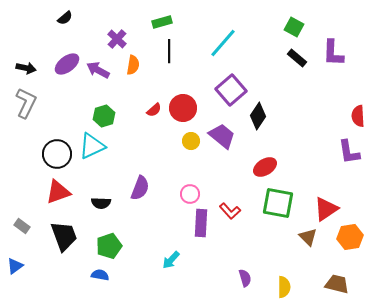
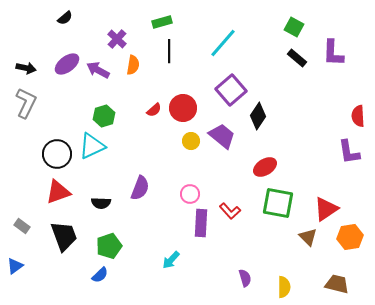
blue semicircle at (100, 275): rotated 126 degrees clockwise
